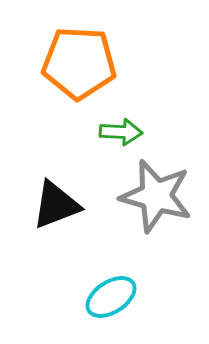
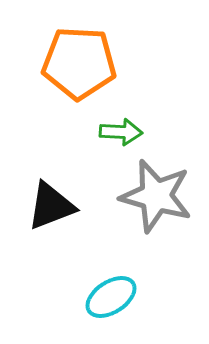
black triangle: moved 5 px left, 1 px down
